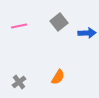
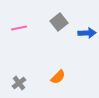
pink line: moved 2 px down
orange semicircle: rotated 14 degrees clockwise
gray cross: moved 1 px down
